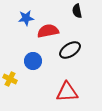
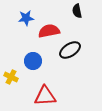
red semicircle: moved 1 px right
yellow cross: moved 1 px right, 2 px up
red triangle: moved 22 px left, 4 px down
